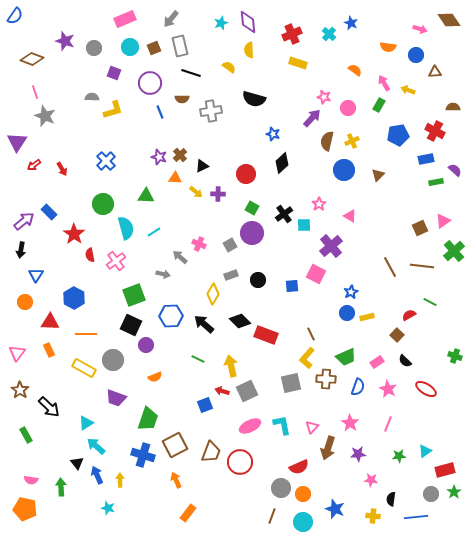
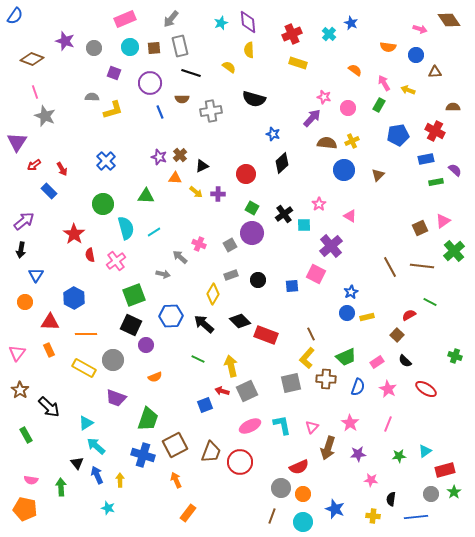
brown square at (154, 48): rotated 16 degrees clockwise
brown semicircle at (327, 141): moved 2 px down; rotated 84 degrees clockwise
blue rectangle at (49, 212): moved 21 px up
